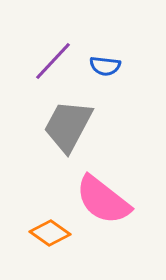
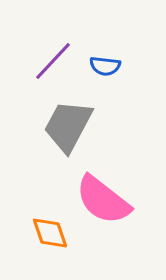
orange diamond: rotated 36 degrees clockwise
